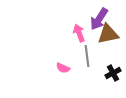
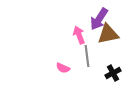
pink arrow: moved 2 px down
